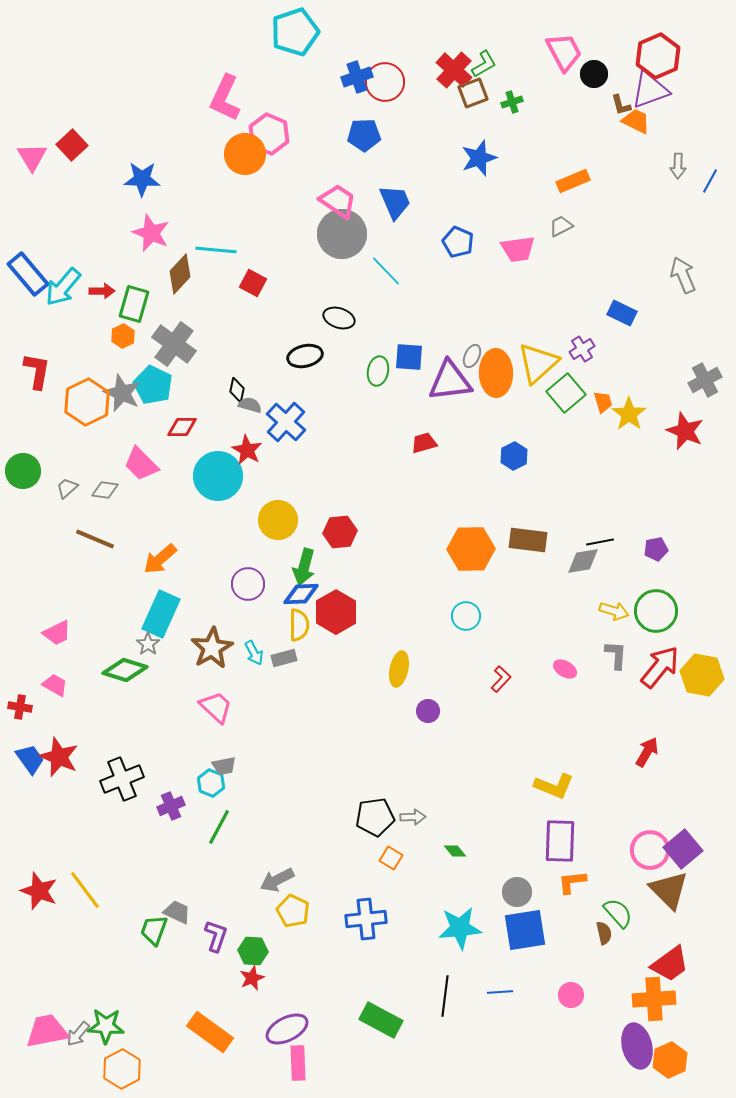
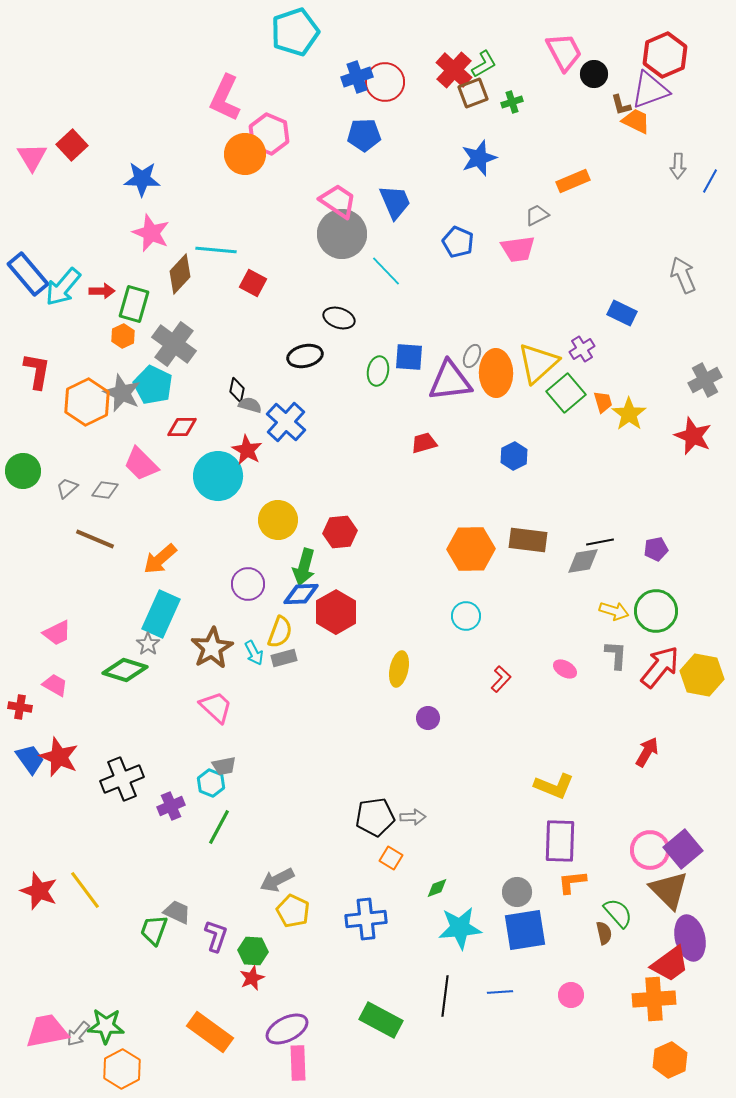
red hexagon at (658, 56): moved 7 px right, 1 px up
gray trapezoid at (561, 226): moved 24 px left, 11 px up
red star at (685, 431): moved 8 px right, 5 px down
yellow semicircle at (299, 625): moved 19 px left, 7 px down; rotated 20 degrees clockwise
purple circle at (428, 711): moved 7 px down
green diamond at (455, 851): moved 18 px left, 37 px down; rotated 70 degrees counterclockwise
purple ellipse at (637, 1046): moved 53 px right, 108 px up
